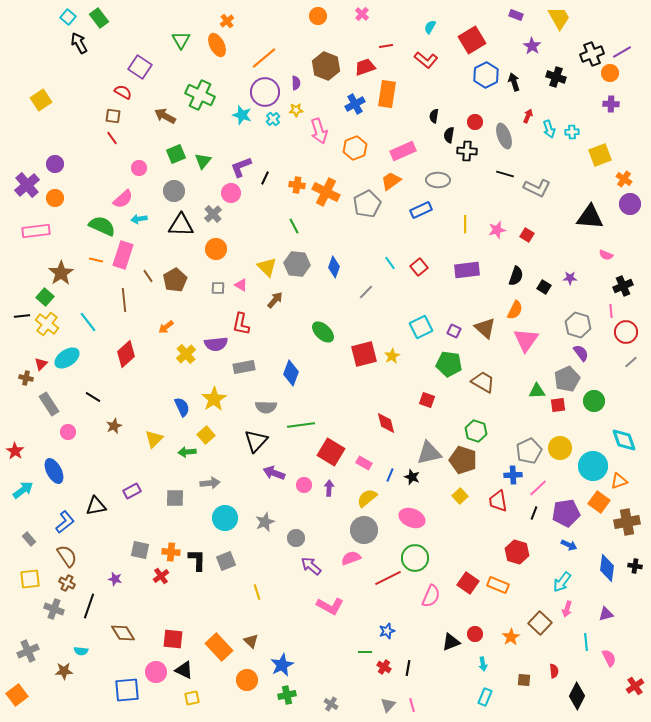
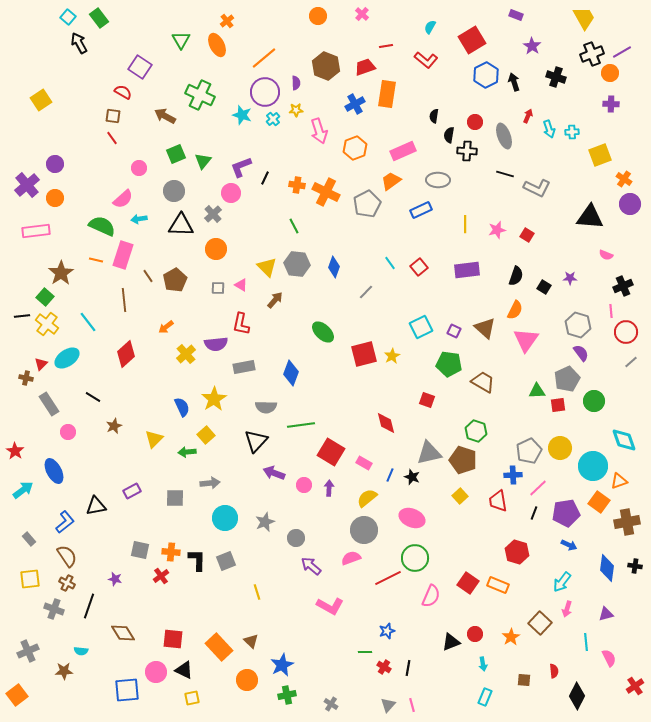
yellow trapezoid at (559, 18): moved 25 px right
